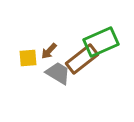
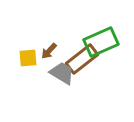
gray trapezoid: moved 4 px right
